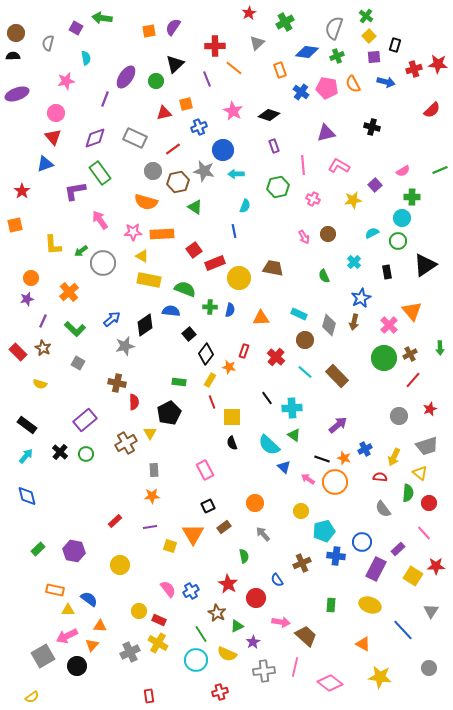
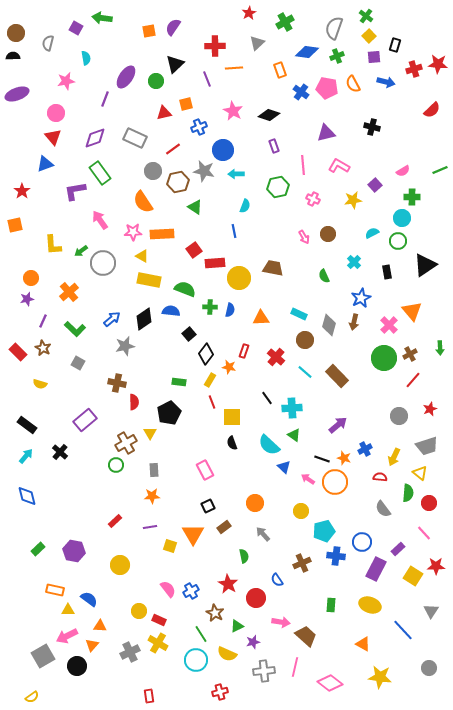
orange line at (234, 68): rotated 42 degrees counterclockwise
orange semicircle at (146, 202): moved 3 px left; rotated 40 degrees clockwise
red rectangle at (215, 263): rotated 18 degrees clockwise
black diamond at (145, 325): moved 1 px left, 6 px up
green circle at (86, 454): moved 30 px right, 11 px down
brown star at (217, 613): moved 2 px left
purple star at (253, 642): rotated 16 degrees clockwise
